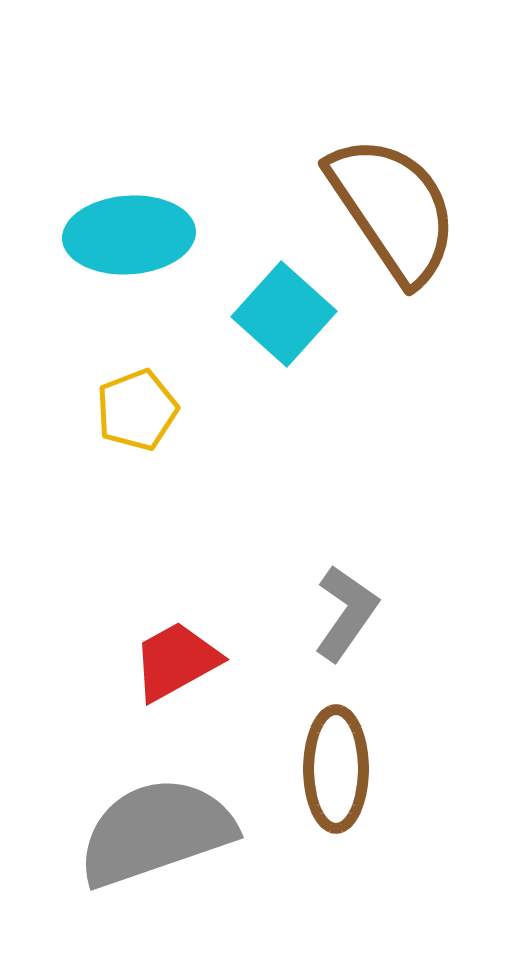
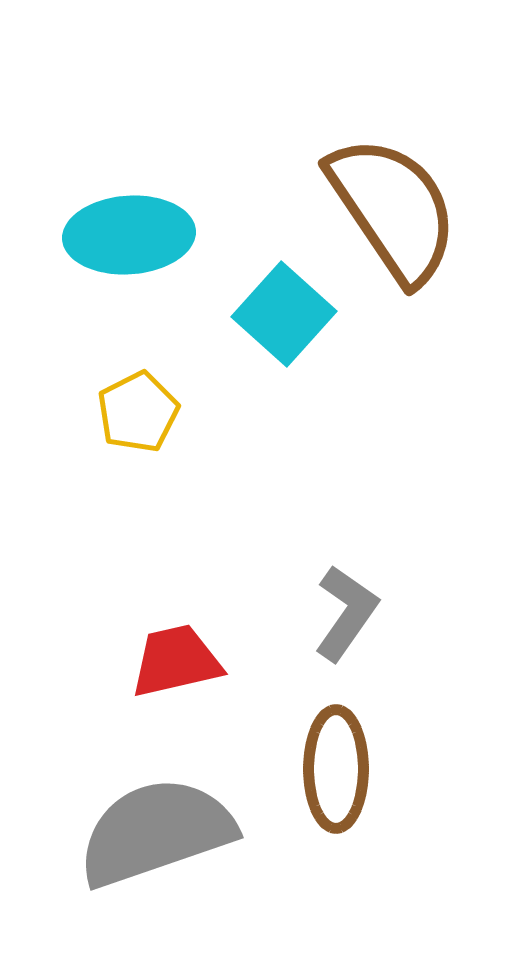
yellow pentagon: moved 1 px right, 2 px down; rotated 6 degrees counterclockwise
red trapezoid: rotated 16 degrees clockwise
